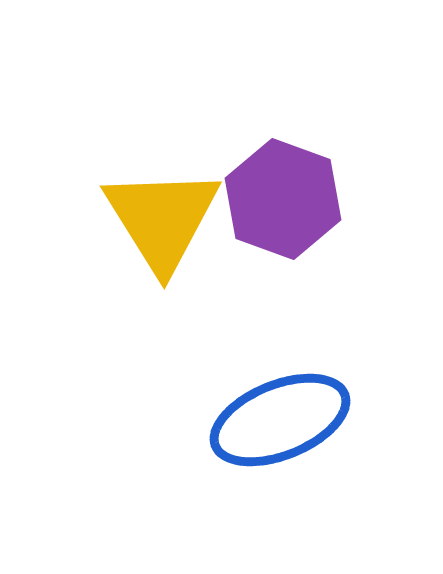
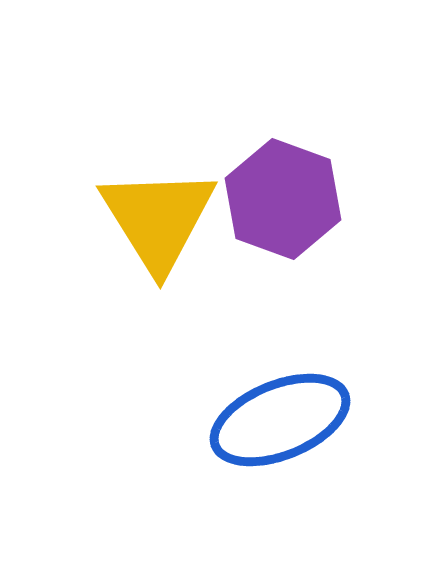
yellow triangle: moved 4 px left
